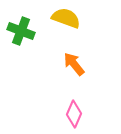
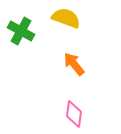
green cross: rotated 8 degrees clockwise
pink diamond: rotated 16 degrees counterclockwise
